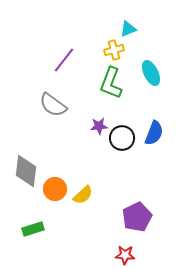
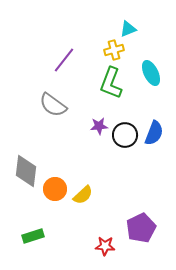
black circle: moved 3 px right, 3 px up
purple pentagon: moved 4 px right, 11 px down
green rectangle: moved 7 px down
red star: moved 20 px left, 9 px up
